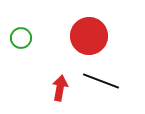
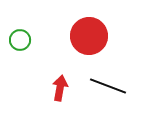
green circle: moved 1 px left, 2 px down
black line: moved 7 px right, 5 px down
